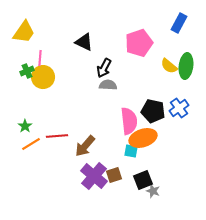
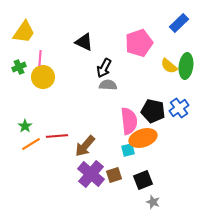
blue rectangle: rotated 18 degrees clockwise
green cross: moved 8 px left, 4 px up
cyan square: moved 3 px left, 1 px up; rotated 24 degrees counterclockwise
purple cross: moved 3 px left, 2 px up
gray star: moved 11 px down
